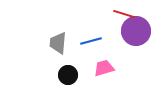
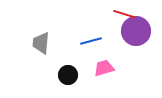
gray trapezoid: moved 17 px left
